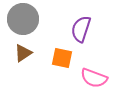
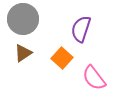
orange square: rotated 30 degrees clockwise
pink semicircle: rotated 32 degrees clockwise
